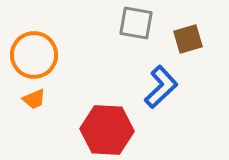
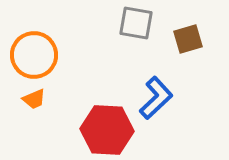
blue L-shape: moved 5 px left, 11 px down
